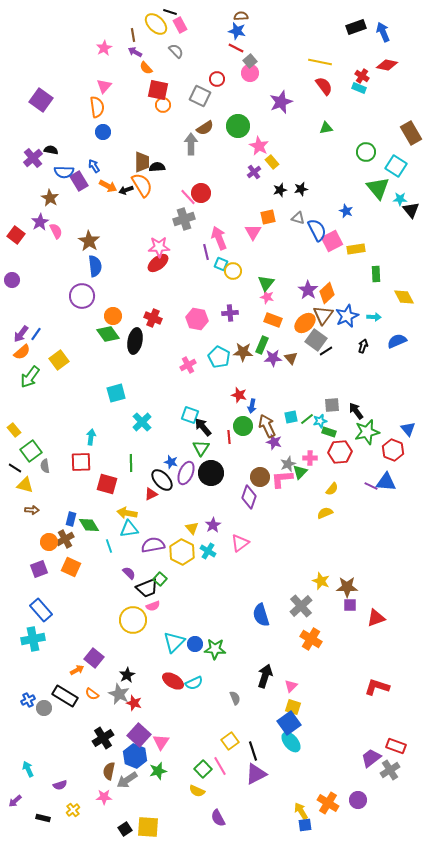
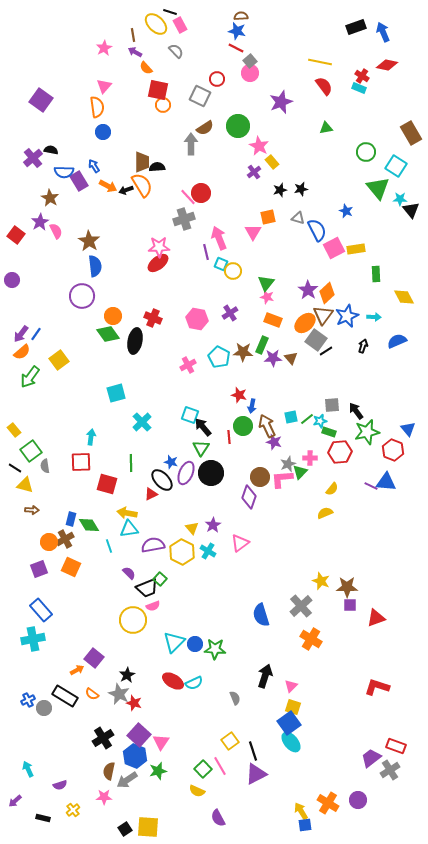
pink square at (332, 241): moved 2 px right, 7 px down
purple cross at (230, 313): rotated 28 degrees counterclockwise
